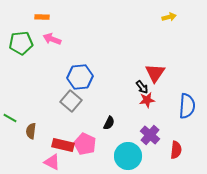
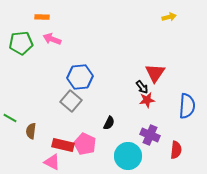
purple cross: rotated 18 degrees counterclockwise
